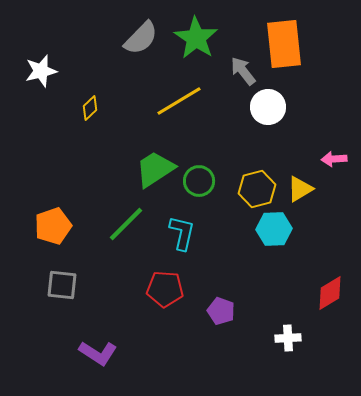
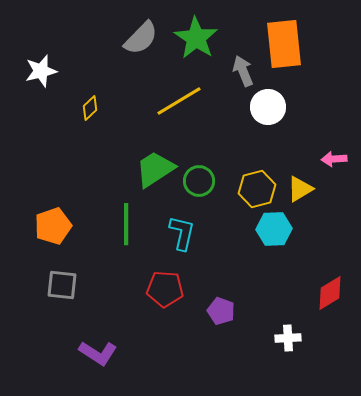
gray arrow: rotated 16 degrees clockwise
green line: rotated 45 degrees counterclockwise
